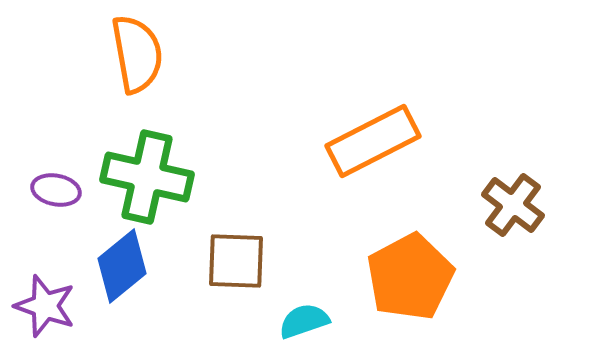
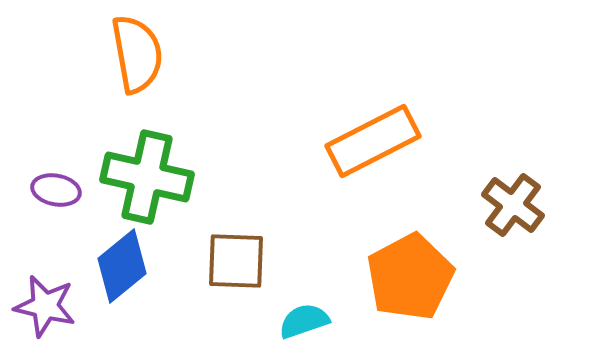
purple star: rotated 6 degrees counterclockwise
